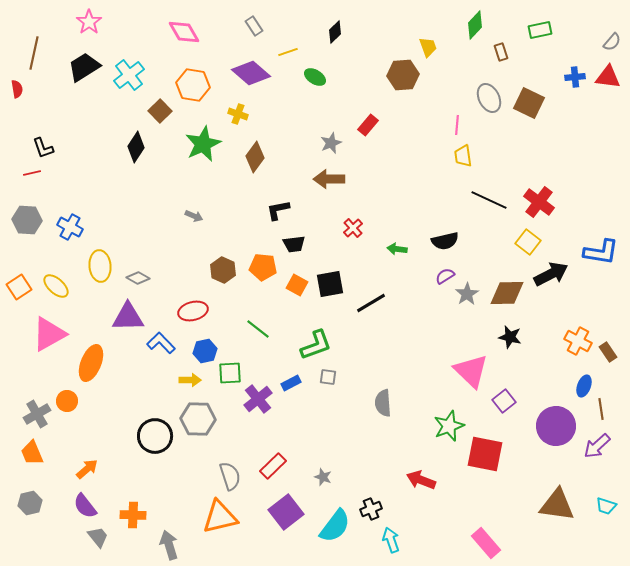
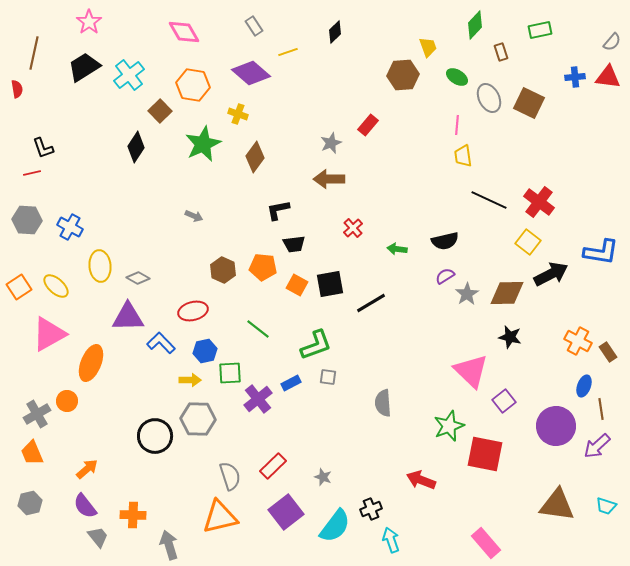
green ellipse at (315, 77): moved 142 px right
